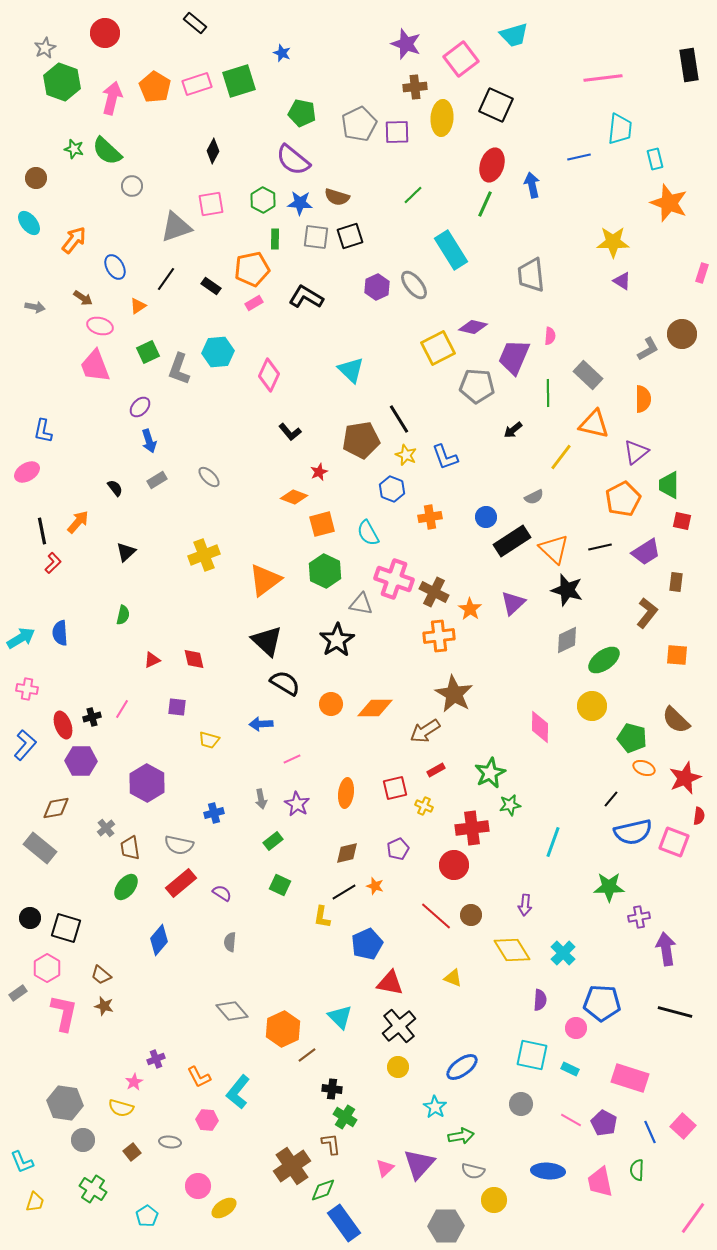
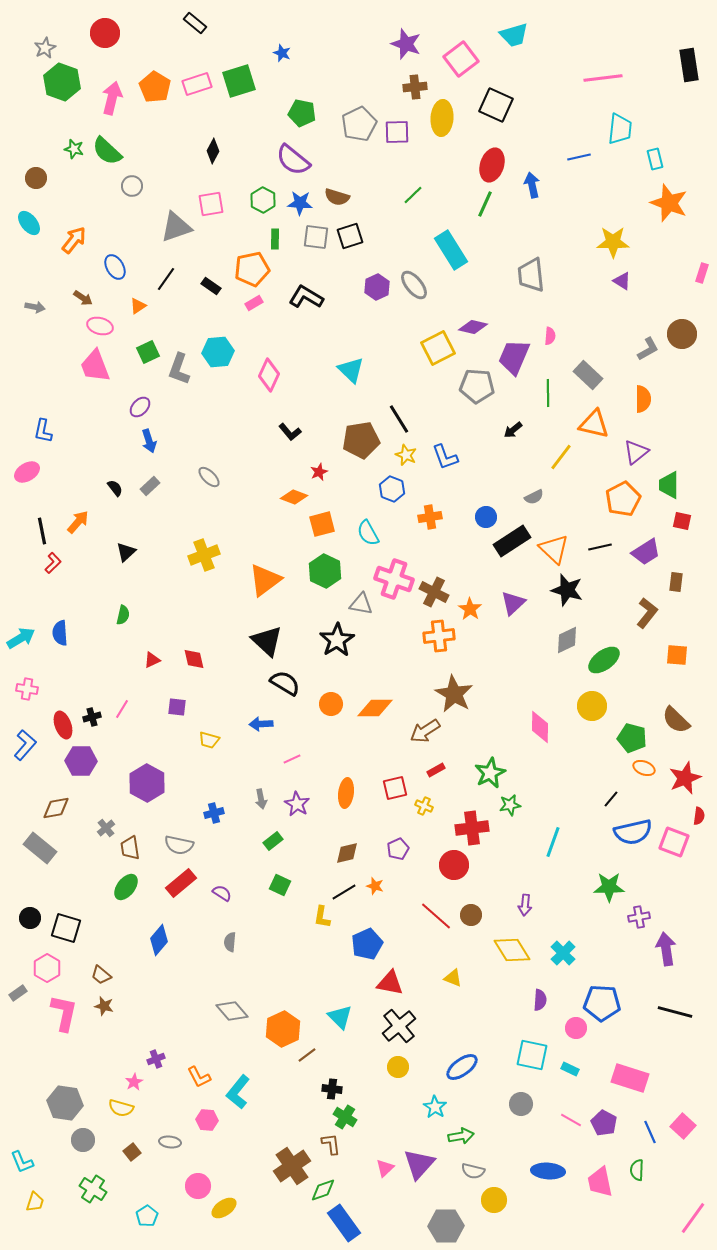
gray rectangle at (157, 480): moved 7 px left, 6 px down; rotated 12 degrees counterclockwise
